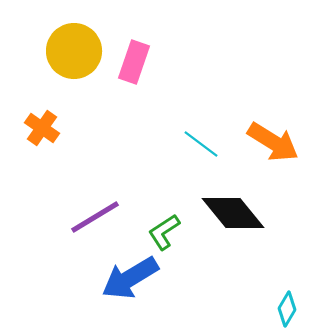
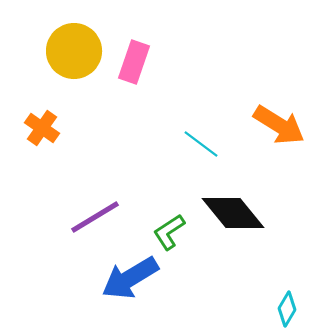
orange arrow: moved 6 px right, 17 px up
green L-shape: moved 5 px right
